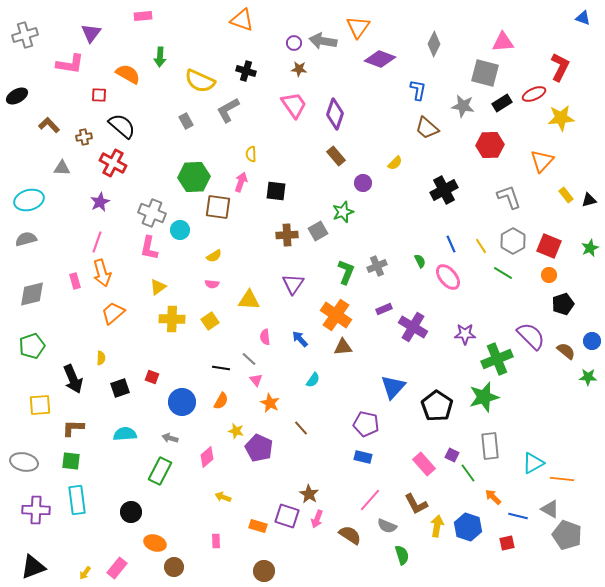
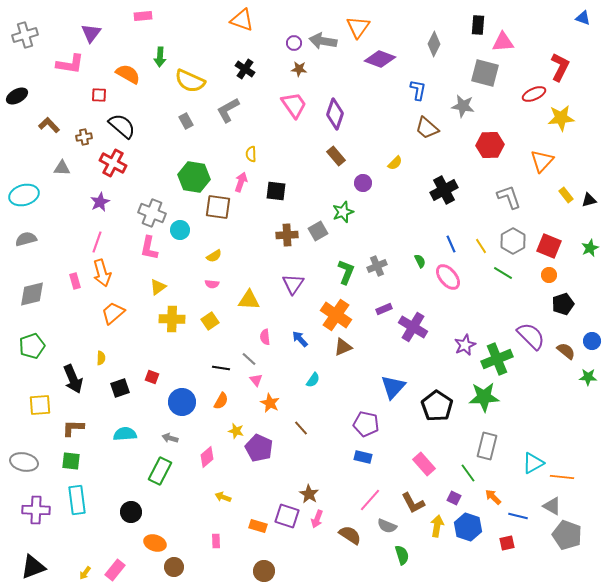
black cross at (246, 71): moved 1 px left, 2 px up; rotated 18 degrees clockwise
yellow semicircle at (200, 81): moved 10 px left
black rectangle at (502, 103): moved 24 px left, 78 px up; rotated 54 degrees counterclockwise
green hexagon at (194, 177): rotated 12 degrees clockwise
cyan ellipse at (29, 200): moved 5 px left, 5 px up
purple star at (465, 334): moved 11 px down; rotated 25 degrees counterclockwise
brown triangle at (343, 347): rotated 18 degrees counterclockwise
green star at (484, 397): rotated 12 degrees clockwise
gray rectangle at (490, 446): moved 3 px left; rotated 20 degrees clockwise
purple square at (452, 455): moved 2 px right, 43 px down
orange line at (562, 479): moved 2 px up
brown L-shape at (416, 504): moved 3 px left, 1 px up
gray triangle at (550, 509): moved 2 px right, 3 px up
pink rectangle at (117, 568): moved 2 px left, 2 px down
